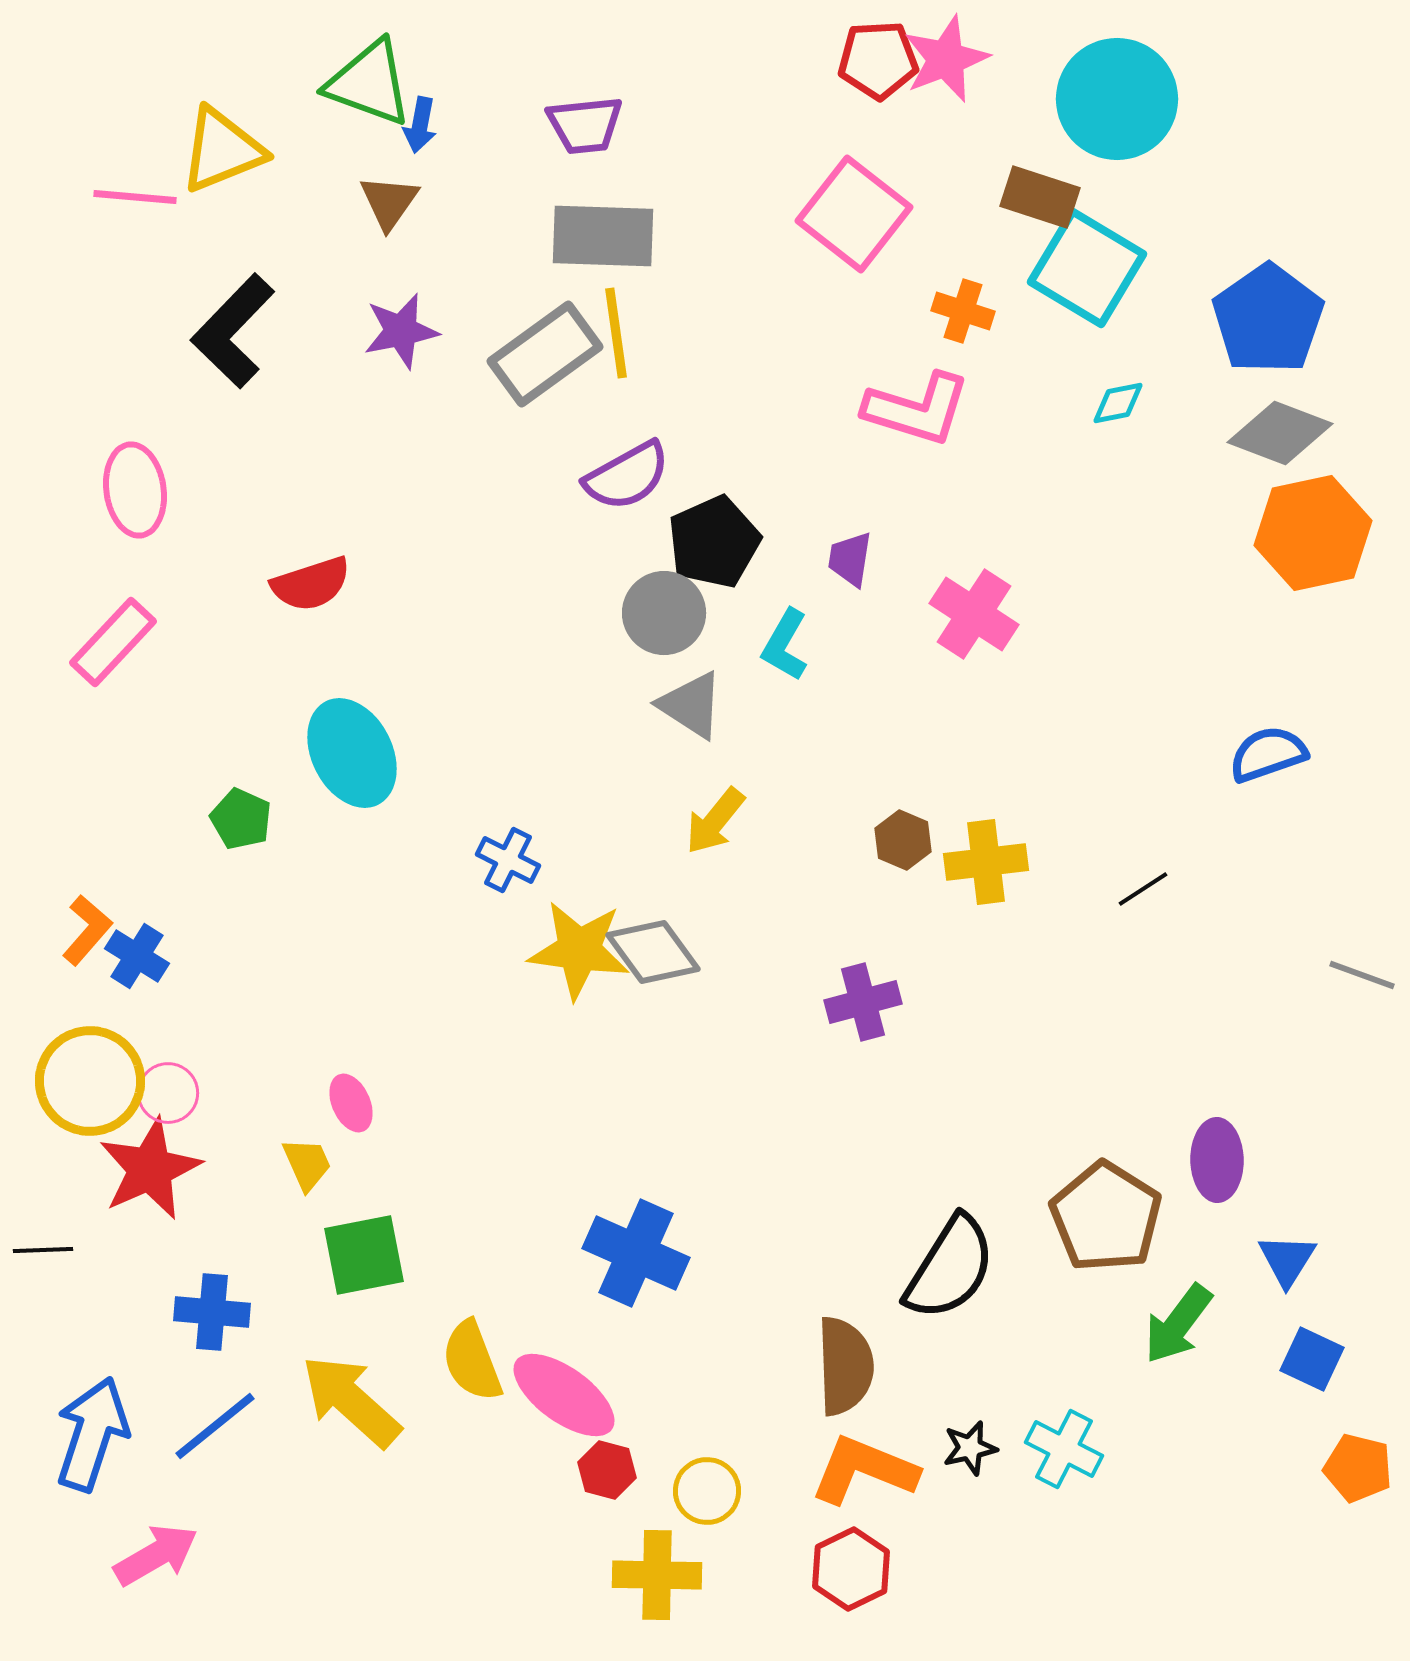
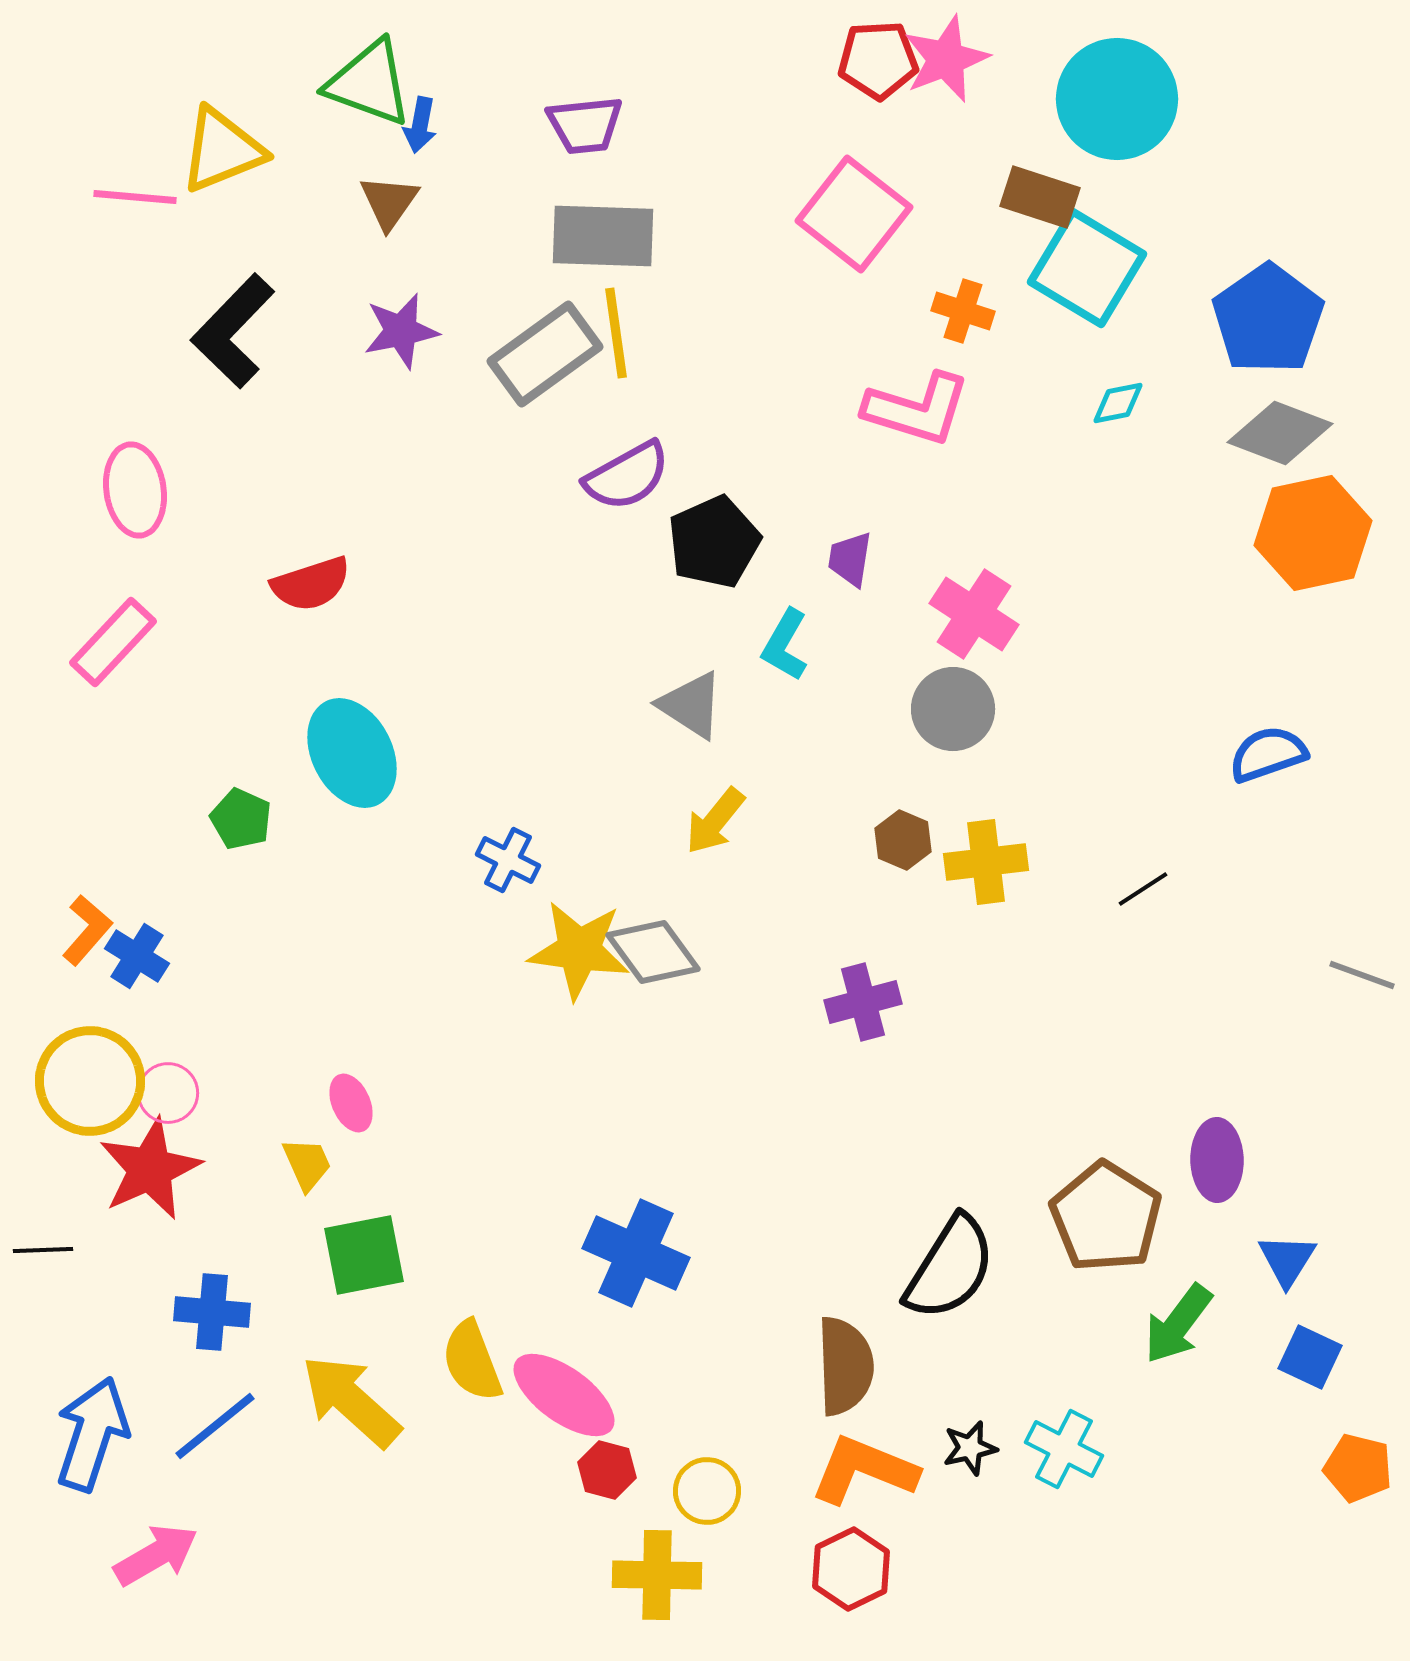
gray circle at (664, 613): moved 289 px right, 96 px down
blue square at (1312, 1359): moved 2 px left, 2 px up
